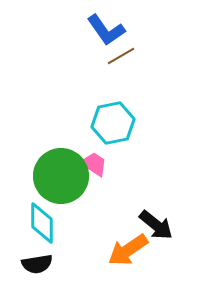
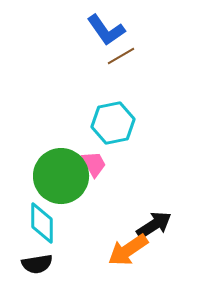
pink trapezoid: rotated 28 degrees clockwise
black arrow: moved 2 px left; rotated 72 degrees counterclockwise
